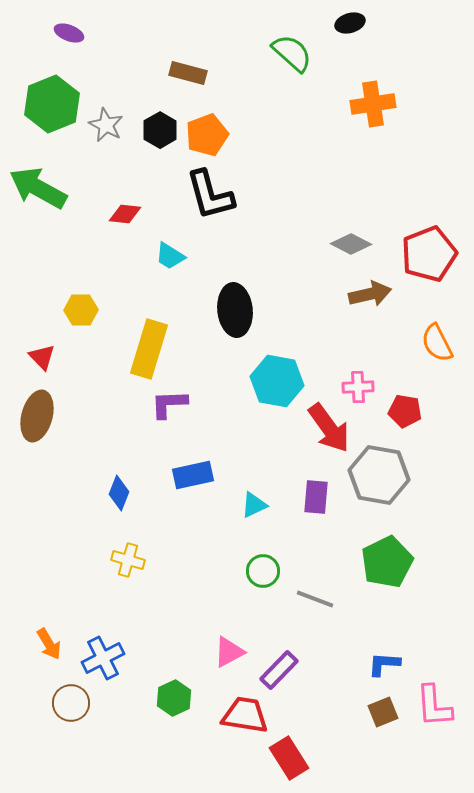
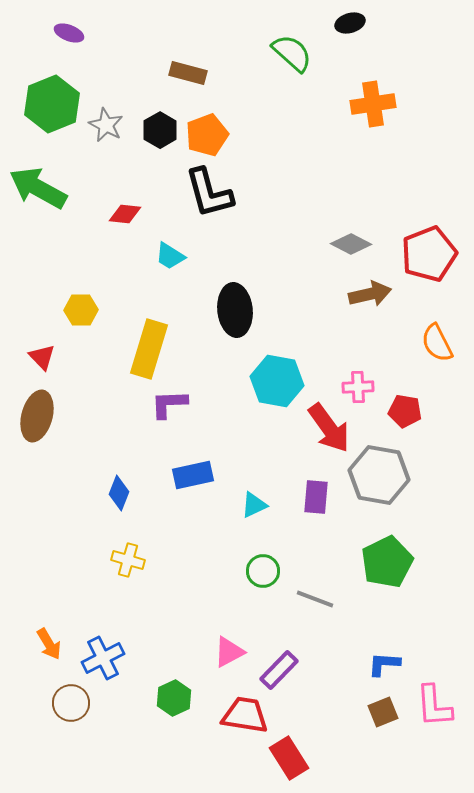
black L-shape at (210, 195): moved 1 px left, 2 px up
